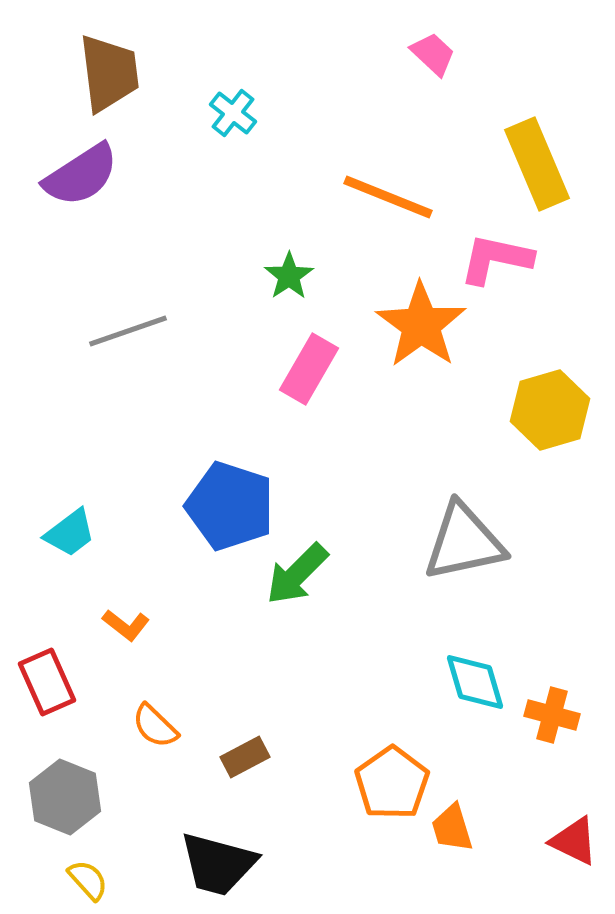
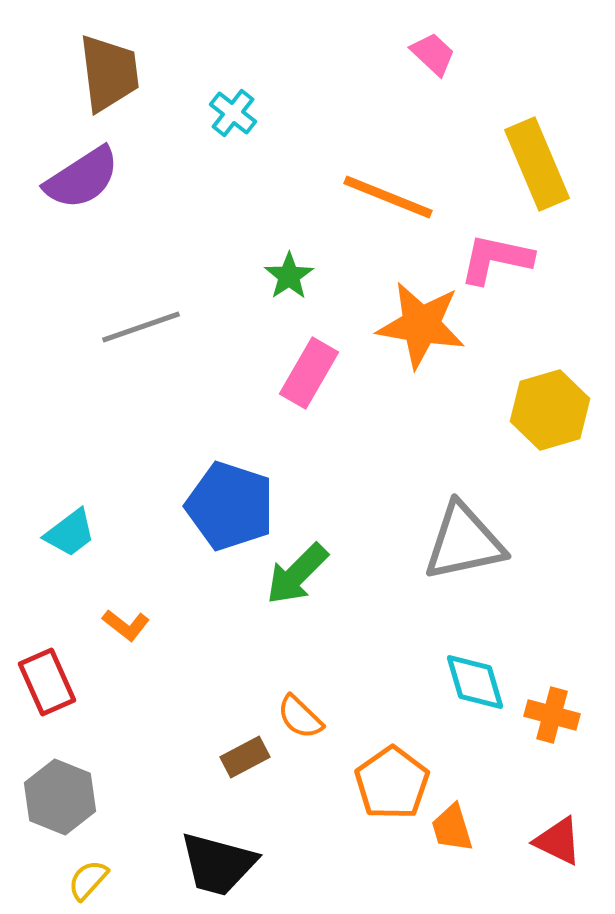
purple semicircle: moved 1 px right, 3 px down
orange star: rotated 26 degrees counterclockwise
gray line: moved 13 px right, 4 px up
pink rectangle: moved 4 px down
orange semicircle: moved 145 px right, 9 px up
gray hexagon: moved 5 px left
red triangle: moved 16 px left
yellow semicircle: rotated 96 degrees counterclockwise
